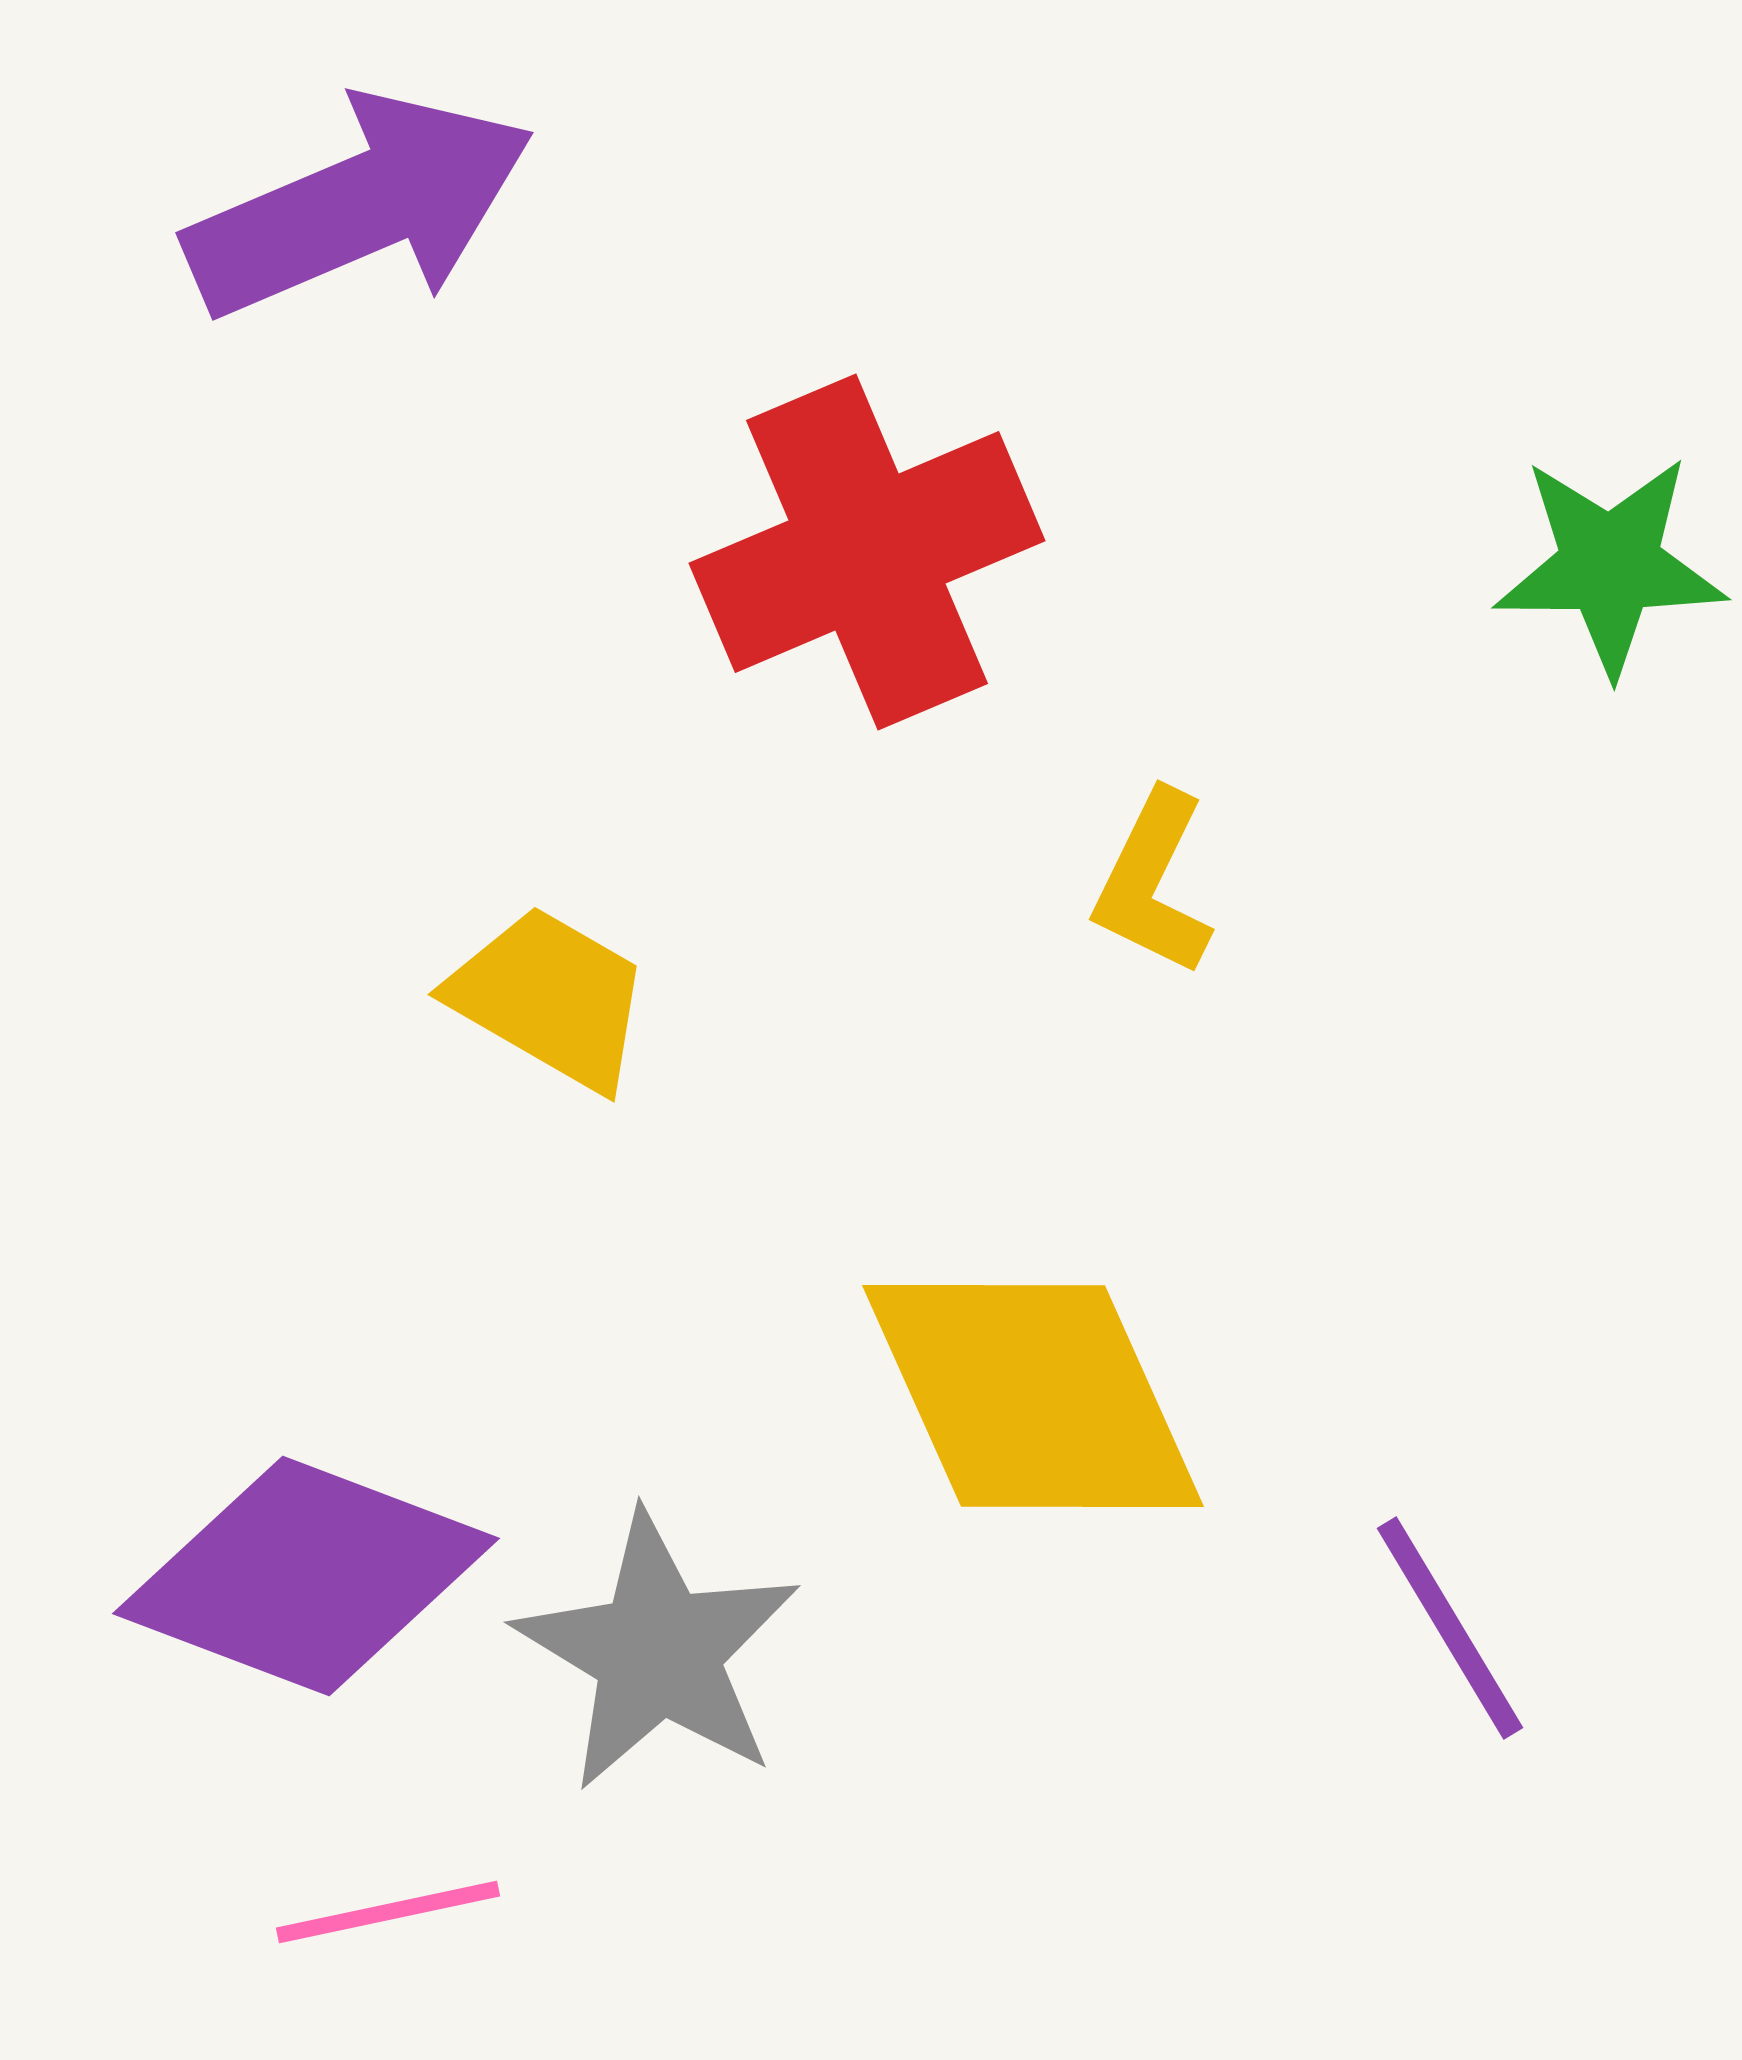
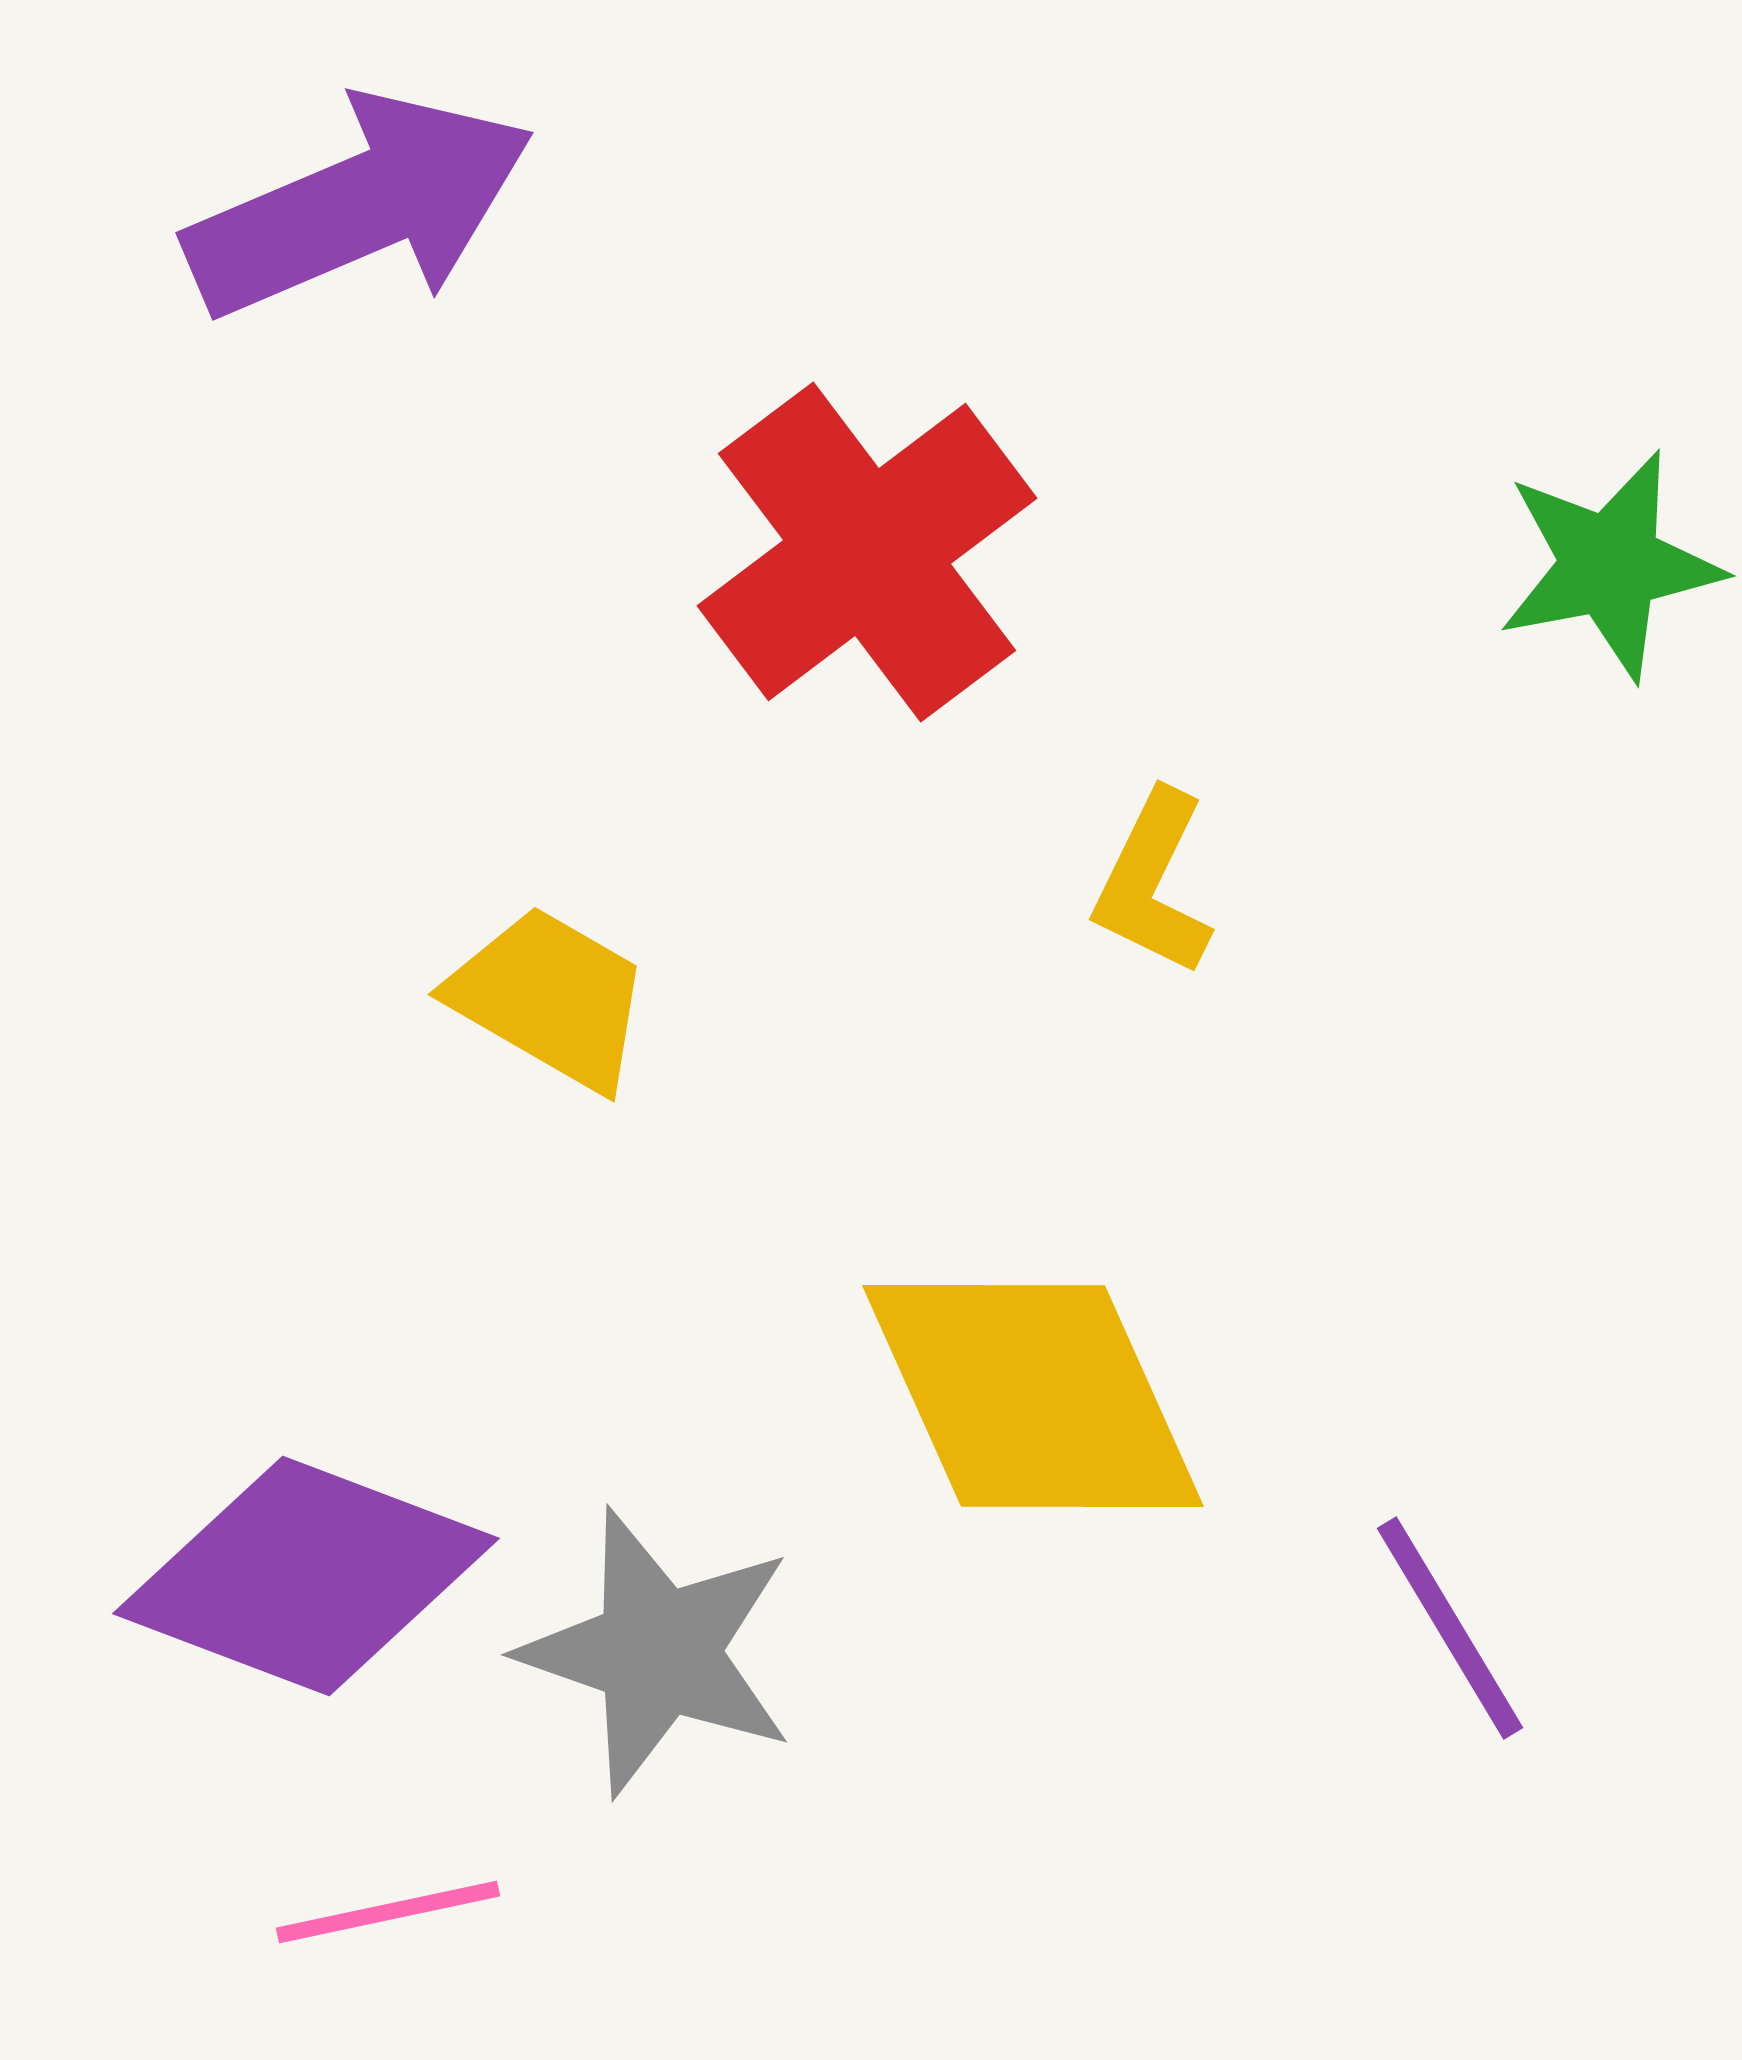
red cross: rotated 14 degrees counterclockwise
green star: rotated 11 degrees counterclockwise
gray star: rotated 12 degrees counterclockwise
